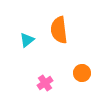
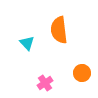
cyan triangle: moved 3 px down; rotated 35 degrees counterclockwise
